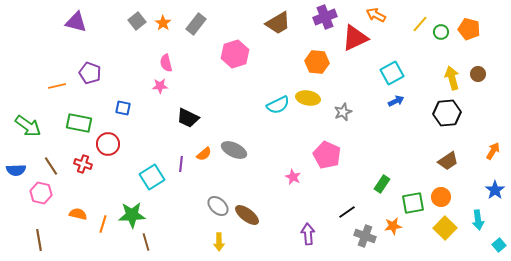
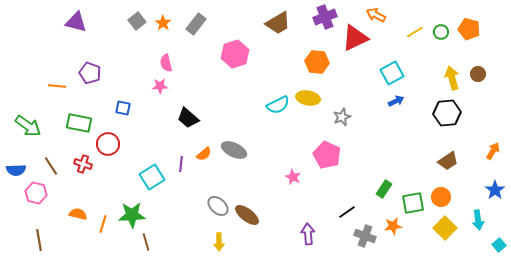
yellow line at (420, 24): moved 5 px left, 8 px down; rotated 18 degrees clockwise
orange line at (57, 86): rotated 18 degrees clockwise
gray star at (343, 112): moved 1 px left, 5 px down
black trapezoid at (188, 118): rotated 15 degrees clockwise
green rectangle at (382, 184): moved 2 px right, 5 px down
pink hexagon at (41, 193): moved 5 px left
